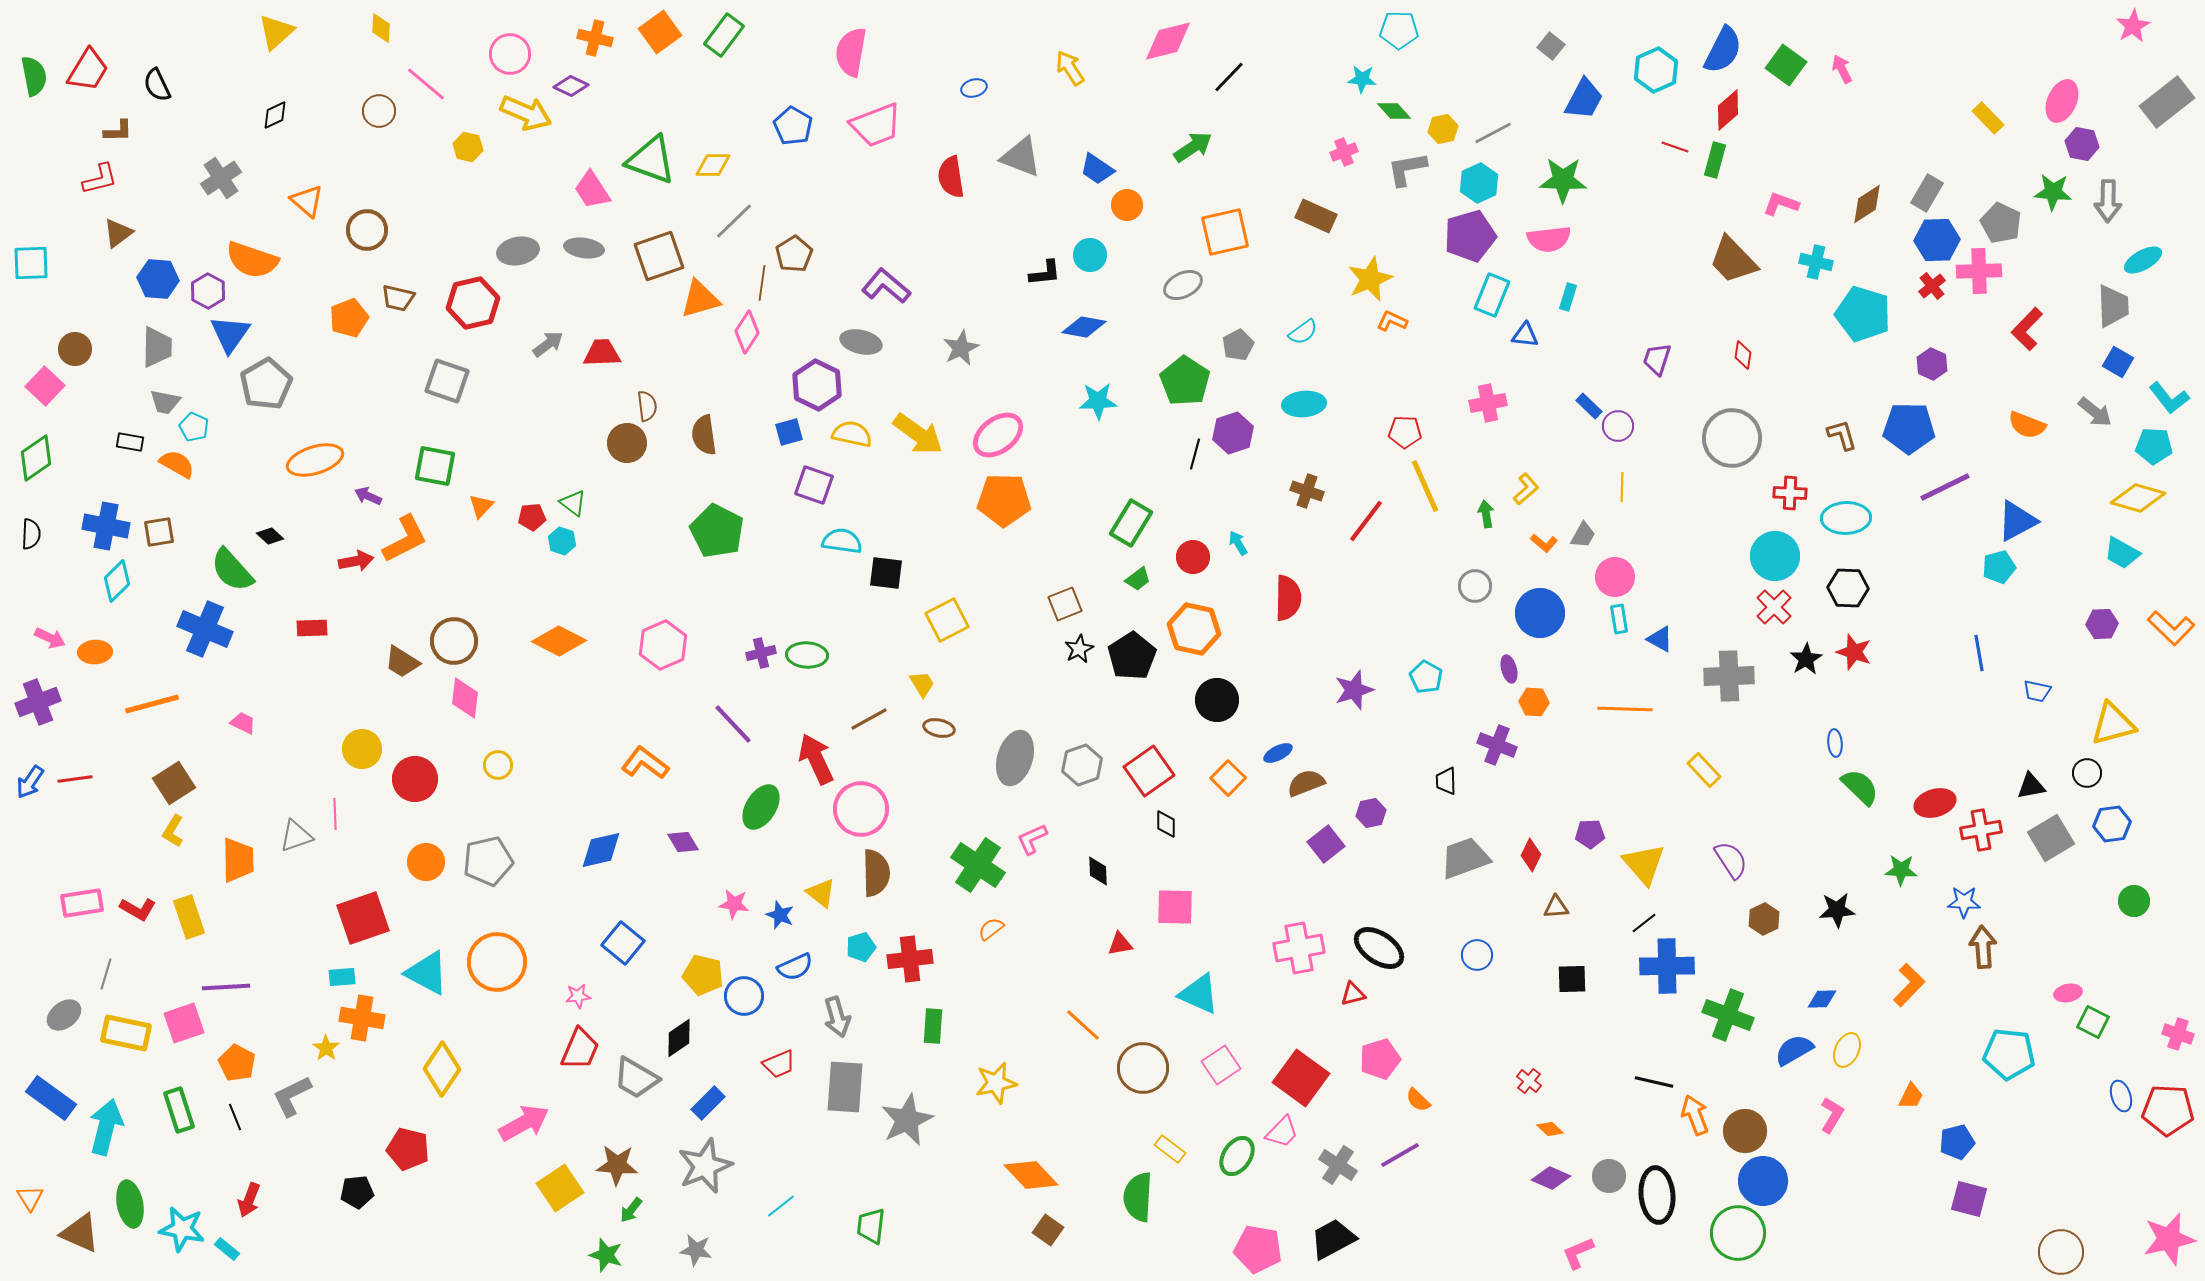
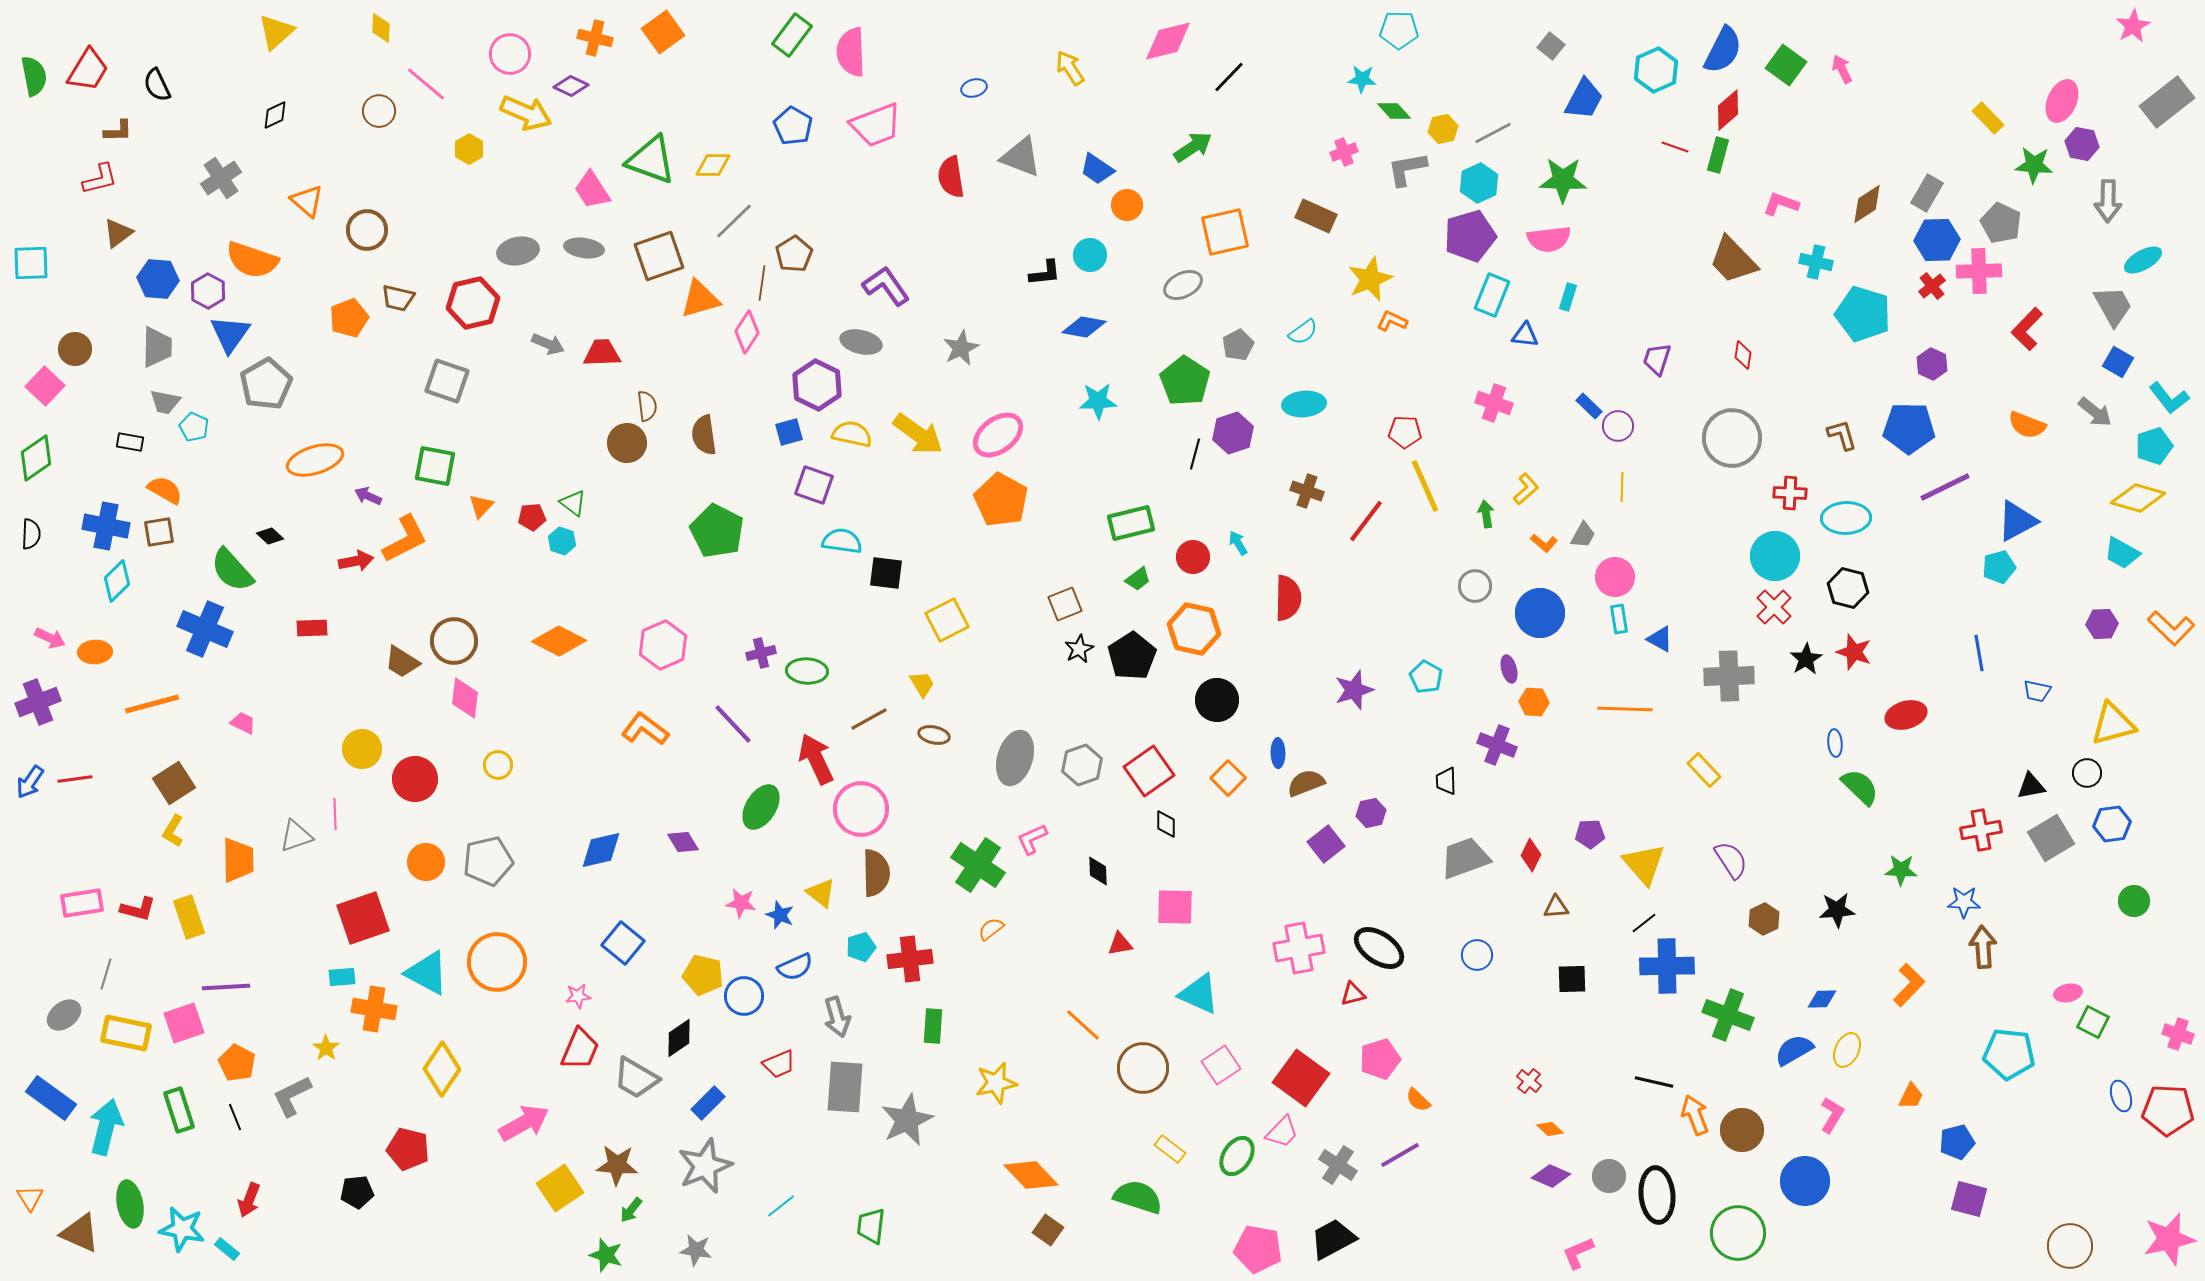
orange square at (660, 32): moved 3 px right
green rectangle at (724, 35): moved 68 px right
pink semicircle at (851, 52): rotated 12 degrees counterclockwise
yellow hexagon at (468, 147): moved 1 px right, 2 px down; rotated 16 degrees clockwise
green rectangle at (1715, 160): moved 3 px right, 5 px up
green star at (2053, 192): moved 19 px left, 27 px up
purple L-shape at (886, 286): rotated 15 degrees clockwise
gray trapezoid at (2113, 306): rotated 27 degrees counterclockwise
gray arrow at (548, 344): rotated 60 degrees clockwise
pink cross at (1488, 403): moved 6 px right; rotated 30 degrees clockwise
cyan pentagon at (2154, 446): rotated 21 degrees counterclockwise
orange semicircle at (177, 464): moved 12 px left, 26 px down
orange pentagon at (1004, 500): moved 3 px left; rotated 28 degrees clockwise
green rectangle at (1131, 523): rotated 45 degrees clockwise
black hexagon at (1848, 588): rotated 12 degrees clockwise
green ellipse at (807, 655): moved 16 px down
brown ellipse at (939, 728): moved 5 px left, 7 px down
blue ellipse at (1278, 753): rotated 64 degrees counterclockwise
orange L-shape at (645, 763): moved 34 px up
red ellipse at (1935, 803): moved 29 px left, 88 px up
pink star at (734, 904): moved 7 px right, 1 px up
red L-shape at (138, 909): rotated 15 degrees counterclockwise
orange cross at (362, 1018): moved 12 px right, 9 px up
brown circle at (1745, 1131): moved 3 px left, 1 px up
purple diamond at (1551, 1178): moved 2 px up
blue circle at (1763, 1181): moved 42 px right
green semicircle at (1138, 1197): rotated 105 degrees clockwise
brown circle at (2061, 1252): moved 9 px right, 6 px up
